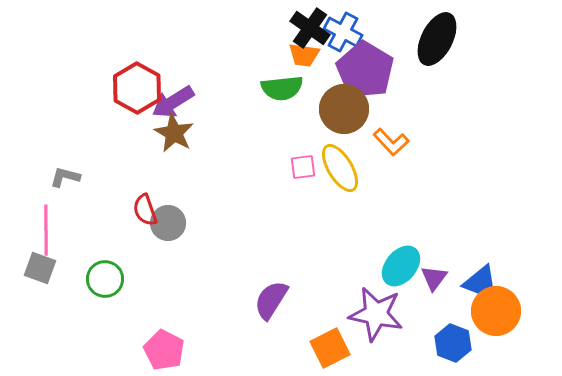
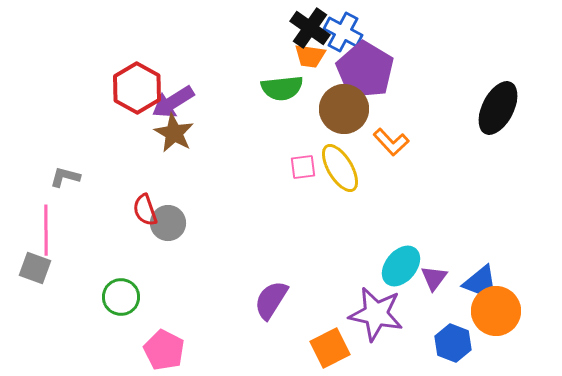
black ellipse: moved 61 px right, 69 px down
orange trapezoid: moved 6 px right, 1 px down
gray square: moved 5 px left
green circle: moved 16 px right, 18 px down
